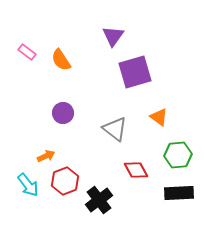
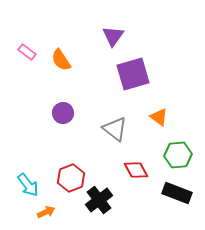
purple square: moved 2 px left, 2 px down
orange arrow: moved 56 px down
red hexagon: moved 6 px right, 3 px up
black rectangle: moved 2 px left; rotated 24 degrees clockwise
